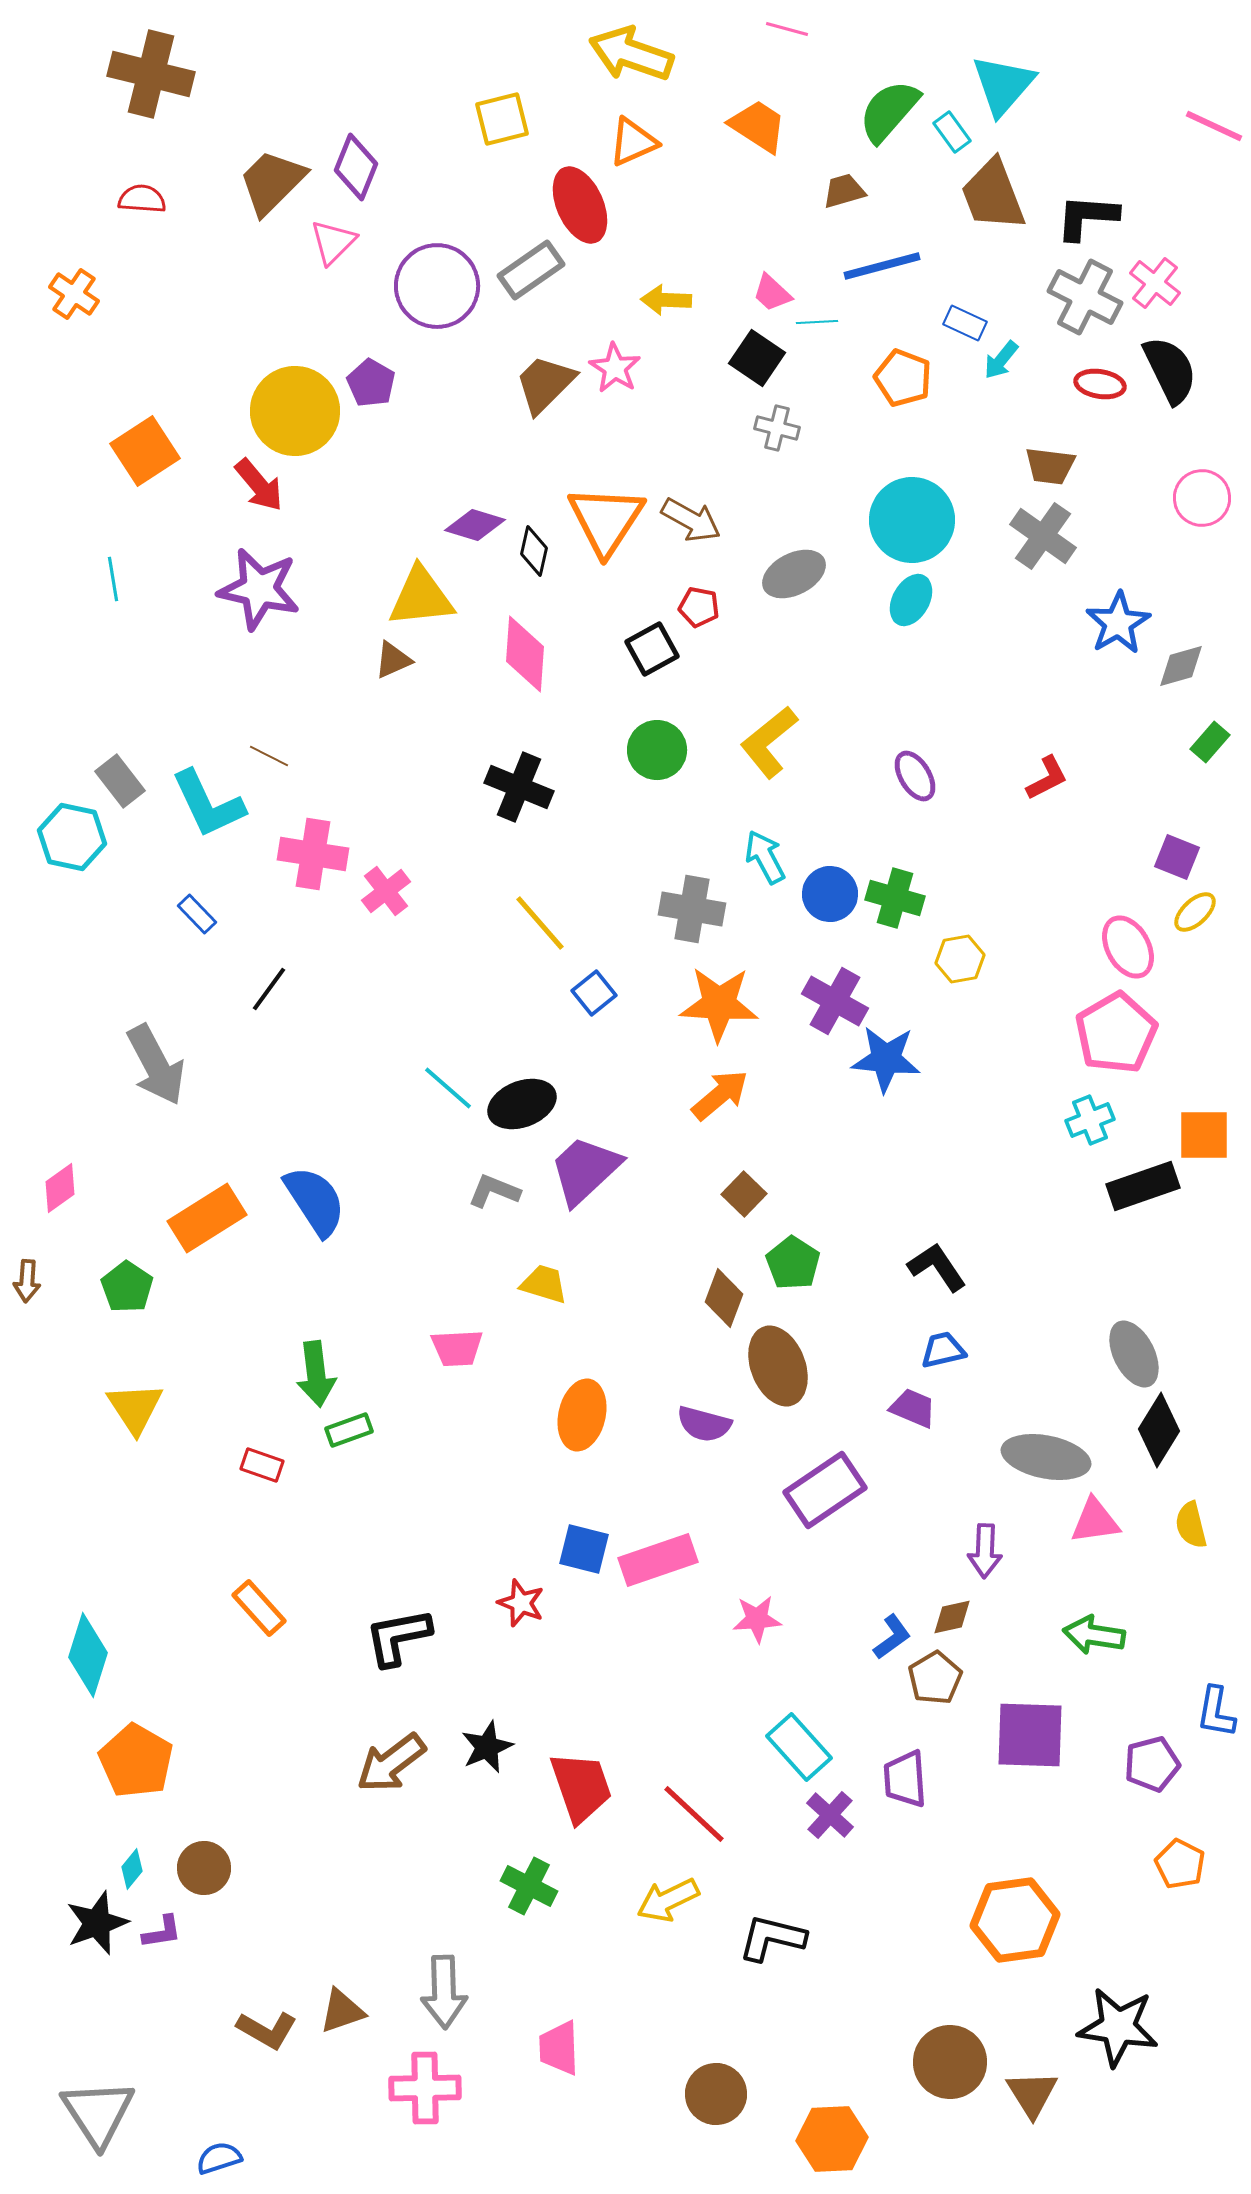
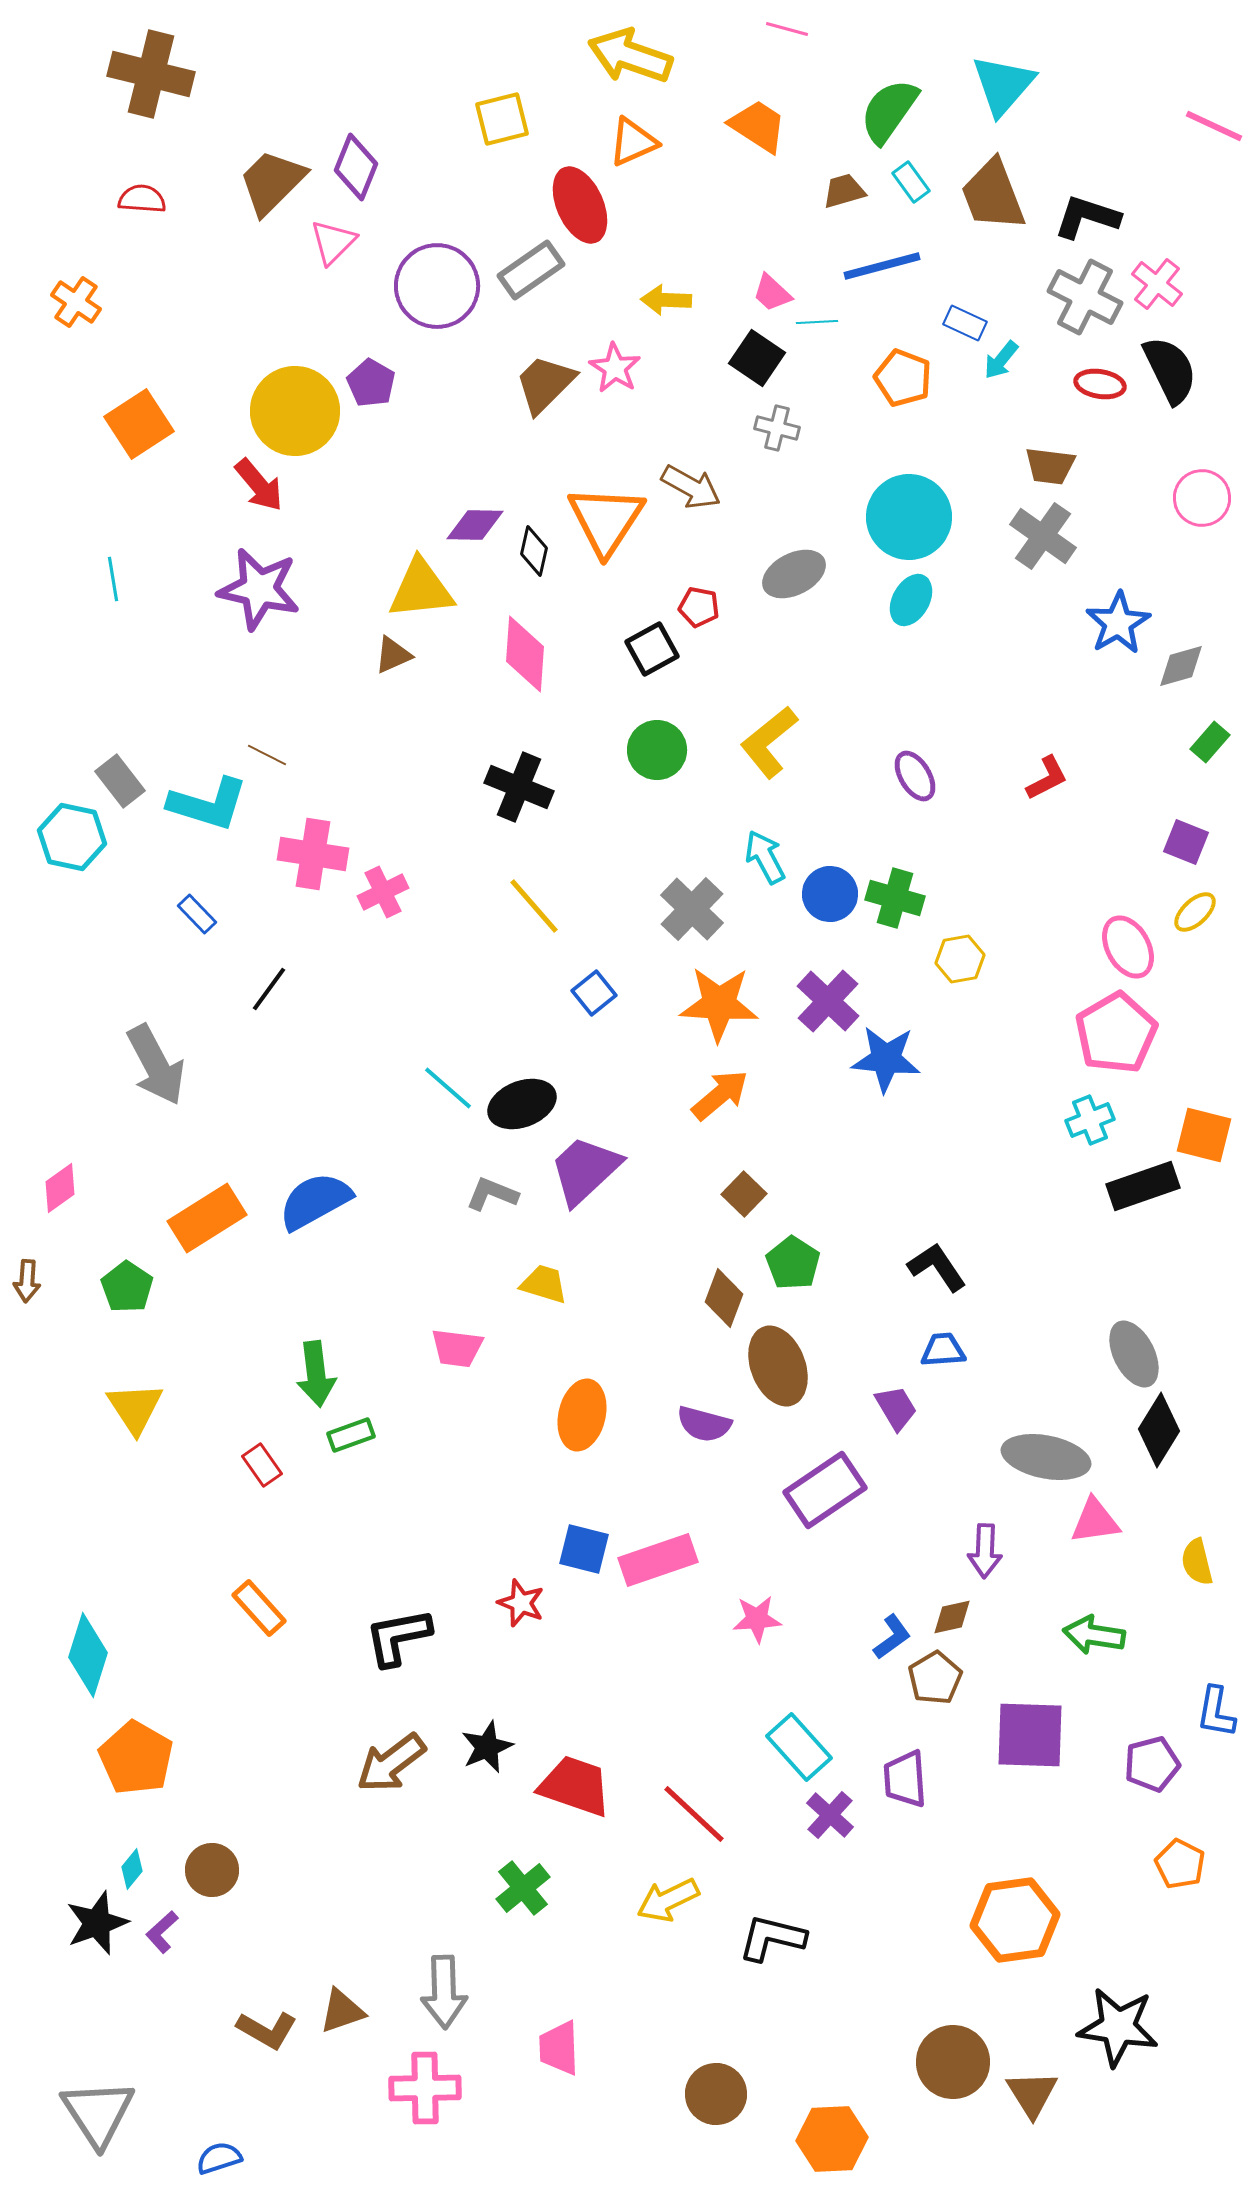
yellow arrow at (631, 54): moved 1 px left, 2 px down
green semicircle at (889, 111): rotated 6 degrees counterclockwise
cyan rectangle at (952, 132): moved 41 px left, 50 px down
black L-shape at (1087, 217): rotated 14 degrees clockwise
pink cross at (1155, 283): moved 2 px right, 1 px down
orange cross at (74, 294): moved 2 px right, 8 px down
orange square at (145, 451): moved 6 px left, 27 px up
brown arrow at (691, 520): moved 33 px up
cyan circle at (912, 520): moved 3 px left, 3 px up
purple diamond at (475, 525): rotated 16 degrees counterclockwise
yellow triangle at (421, 597): moved 8 px up
brown triangle at (393, 660): moved 5 px up
brown line at (269, 756): moved 2 px left, 1 px up
cyan L-shape at (208, 804): rotated 48 degrees counterclockwise
purple square at (1177, 857): moved 9 px right, 15 px up
pink cross at (386, 891): moved 3 px left, 1 px down; rotated 12 degrees clockwise
gray cross at (692, 909): rotated 34 degrees clockwise
yellow line at (540, 923): moved 6 px left, 17 px up
purple cross at (835, 1001): moved 7 px left; rotated 14 degrees clockwise
orange square at (1204, 1135): rotated 14 degrees clockwise
gray L-shape at (494, 1191): moved 2 px left, 3 px down
blue semicircle at (315, 1201): rotated 86 degrees counterclockwise
pink trapezoid at (457, 1348): rotated 10 degrees clockwise
blue trapezoid at (943, 1350): rotated 9 degrees clockwise
purple trapezoid at (913, 1408): moved 17 px left; rotated 36 degrees clockwise
green rectangle at (349, 1430): moved 2 px right, 5 px down
red rectangle at (262, 1465): rotated 36 degrees clockwise
yellow semicircle at (1191, 1525): moved 6 px right, 37 px down
orange pentagon at (136, 1761): moved 3 px up
red trapezoid at (581, 1787): moved 6 px left, 1 px up; rotated 52 degrees counterclockwise
brown circle at (204, 1868): moved 8 px right, 2 px down
green cross at (529, 1886): moved 6 px left, 2 px down; rotated 24 degrees clockwise
purple L-shape at (162, 1932): rotated 147 degrees clockwise
brown circle at (950, 2062): moved 3 px right
